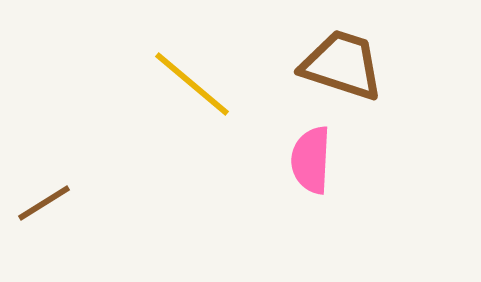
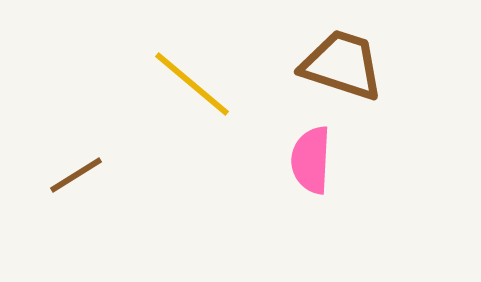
brown line: moved 32 px right, 28 px up
